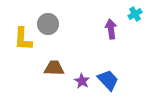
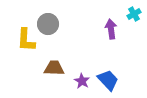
cyan cross: moved 1 px left
yellow L-shape: moved 3 px right, 1 px down
